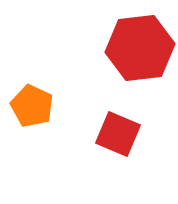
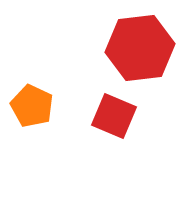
red square: moved 4 px left, 18 px up
